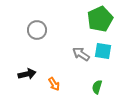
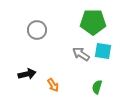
green pentagon: moved 7 px left, 3 px down; rotated 25 degrees clockwise
orange arrow: moved 1 px left, 1 px down
